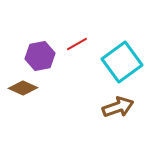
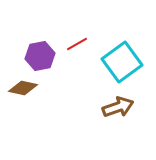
brown diamond: rotated 12 degrees counterclockwise
